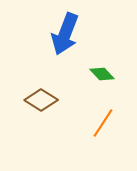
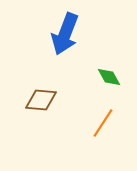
green diamond: moved 7 px right, 3 px down; rotated 15 degrees clockwise
brown diamond: rotated 28 degrees counterclockwise
